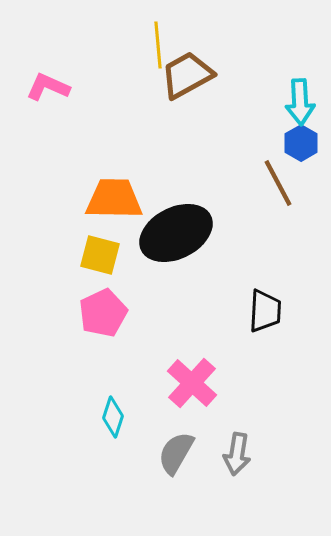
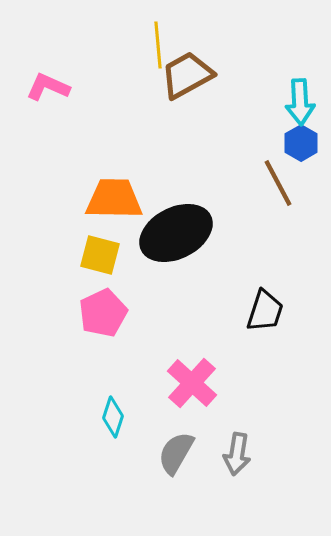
black trapezoid: rotated 15 degrees clockwise
